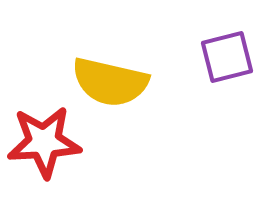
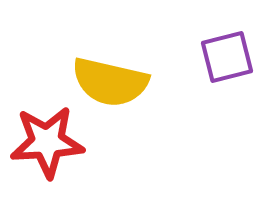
red star: moved 3 px right
